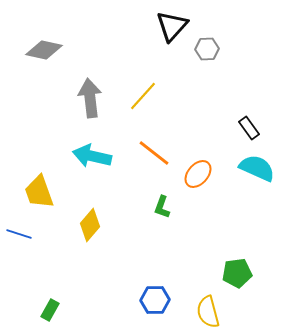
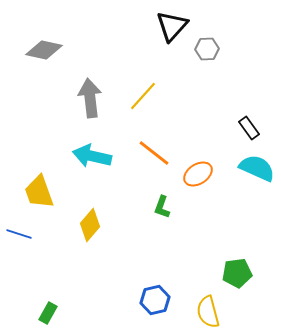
orange ellipse: rotated 16 degrees clockwise
blue hexagon: rotated 12 degrees counterclockwise
green rectangle: moved 2 px left, 3 px down
